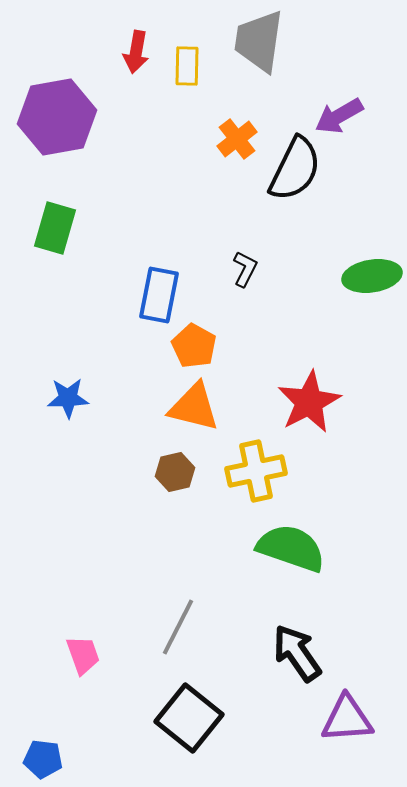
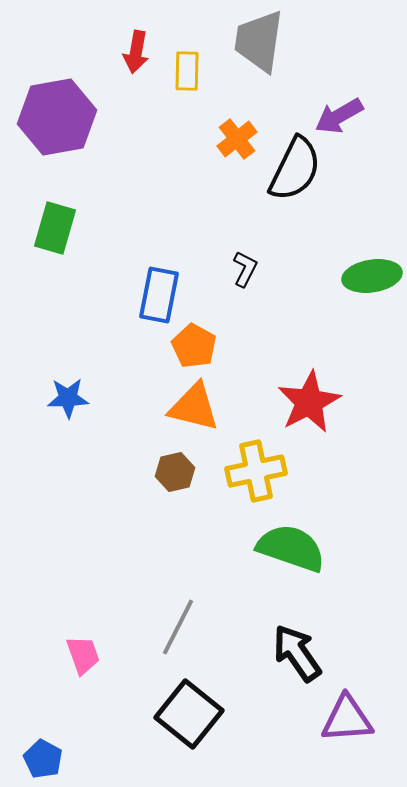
yellow rectangle: moved 5 px down
black square: moved 4 px up
blue pentagon: rotated 21 degrees clockwise
